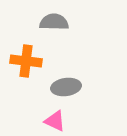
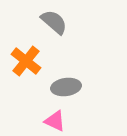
gray semicircle: rotated 40 degrees clockwise
orange cross: rotated 32 degrees clockwise
